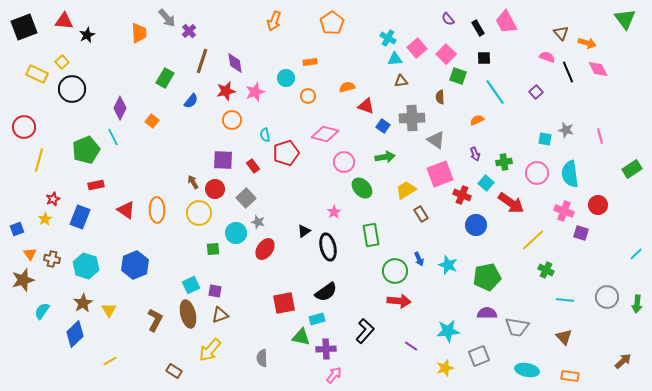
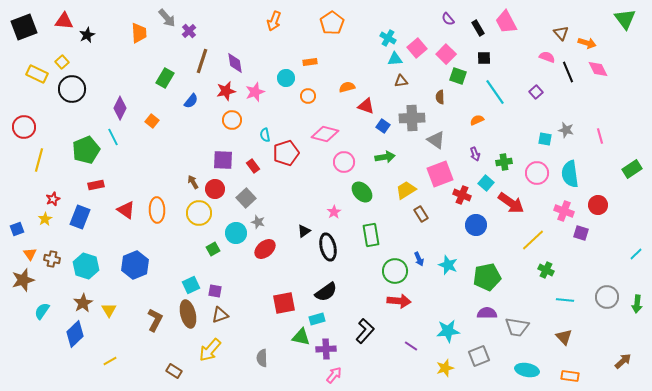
green ellipse at (362, 188): moved 4 px down
green square at (213, 249): rotated 24 degrees counterclockwise
red ellipse at (265, 249): rotated 15 degrees clockwise
